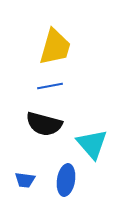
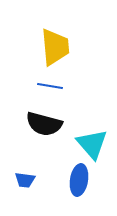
yellow trapezoid: rotated 21 degrees counterclockwise
blue line: rotated 20 degrees clockwise
blue ellipse: moved 13 px right
